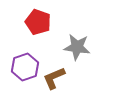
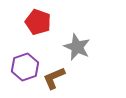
gray star: rotated 16 degrees clockwise
